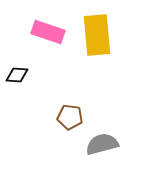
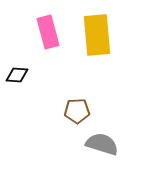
pink rectangle: rotated 56 degrees clockwise
brown pentagon: moved 7 px right, 6 px up; rotated 10 degrees counterclockwise
gray semicircle: rotated 32 degrees clockwise
